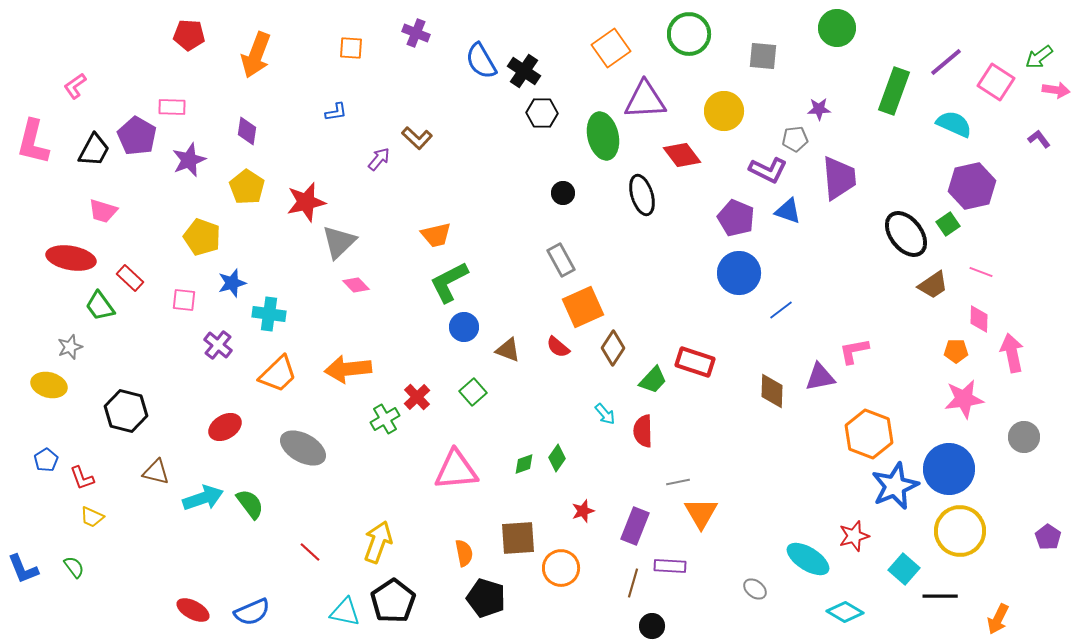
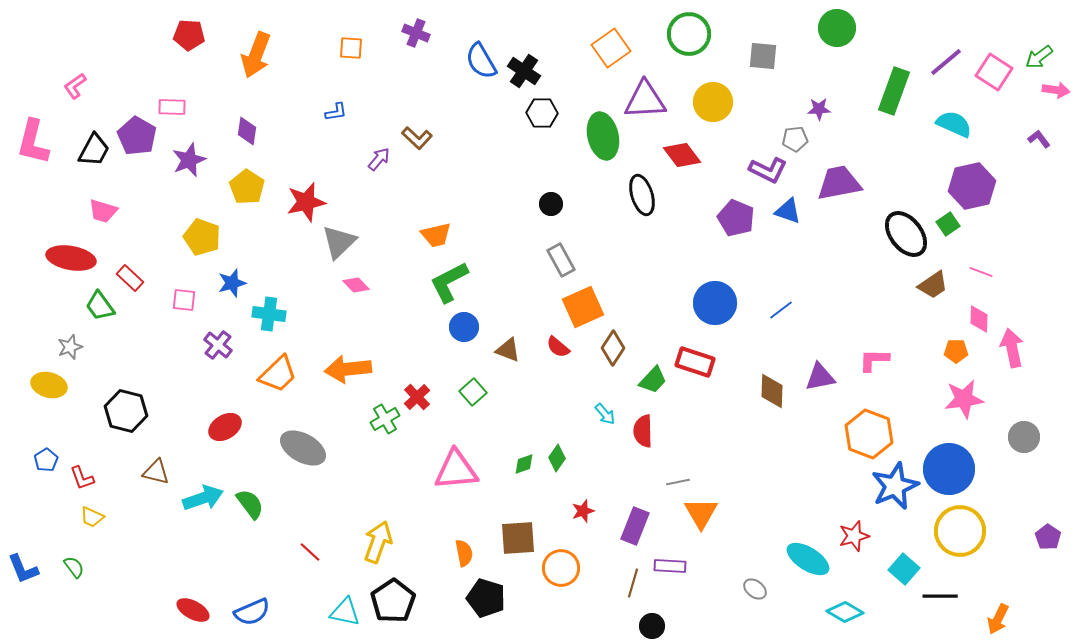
pink square at (996, 82): moved 2 px left, 10 px up
yellow circle at (724, 111): moved 11 px left, 9 px up
purple trapezoid at (839, 178): moved 5 px down; rotated 96 degrees counterclockwise
black circle at (563, 193): moved 12 px left, 11 px down
blue circle at (739, 273): moved 24 px left, 30 px down
pink L-shape at (854, 351): moved 20 px right, 9 px down; rotated 12 degrees clockwise
pink arrow at (1012, 353): moved 5 px up
